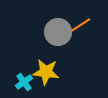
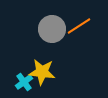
gray circle: moved 6 px left, 3 px up
yellow star: moved 4 px left
